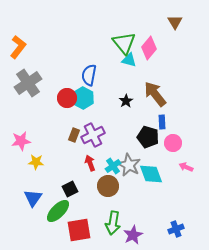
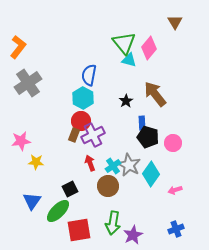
red circle: moved 14 px right, 23 px down
blue rectangle: moved 20 px left, 1 px down
pink arrow: moved 11 px left, 23 px down; rotated 40 degrees counterclockwise
cyan diamond: rotated 55 degrees clockwise
blue triangle: moved 1 px left, 3 px down
